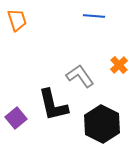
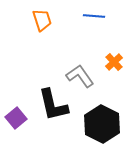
orange trapezoid: moved 25 px right
orange cross: moved 5 px left, 3 px up
